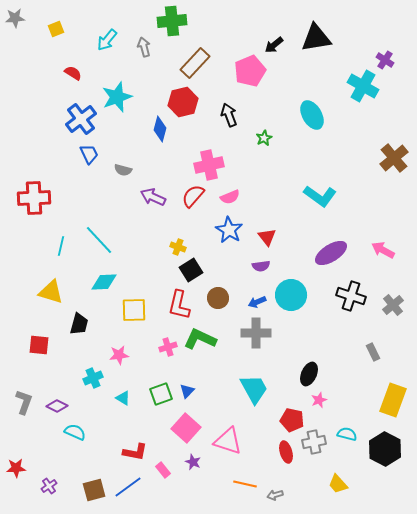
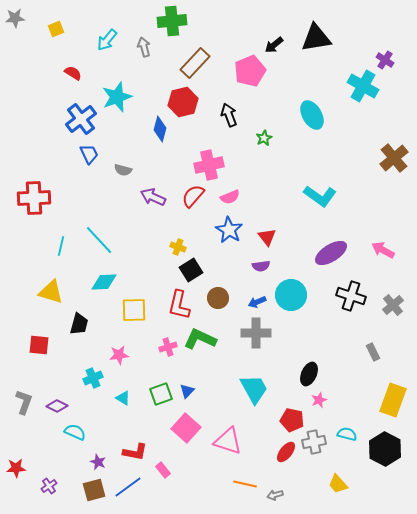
red ellipse at (286, 452): rotated 55 degrees clockwise
purple star at (193, 462): moved 95 px left
